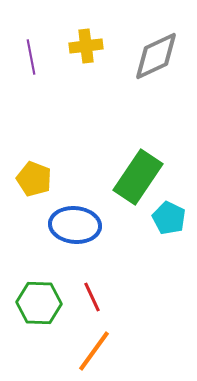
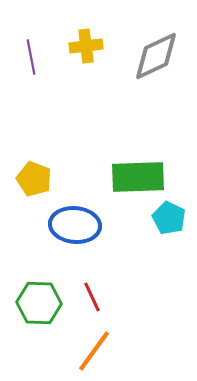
green rectangle: rotated 54 degrees clockwise
